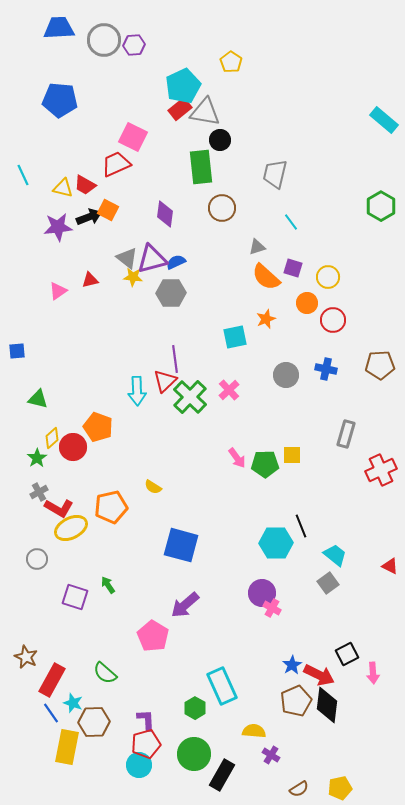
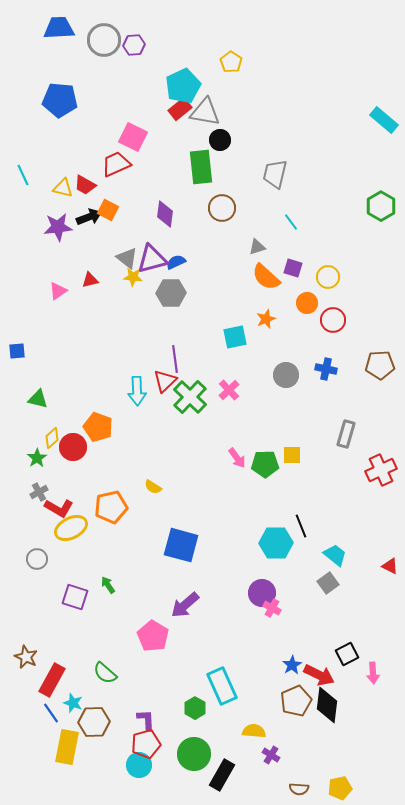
brown semicircle at (299, 789): rotated 36 degrees clockwise
